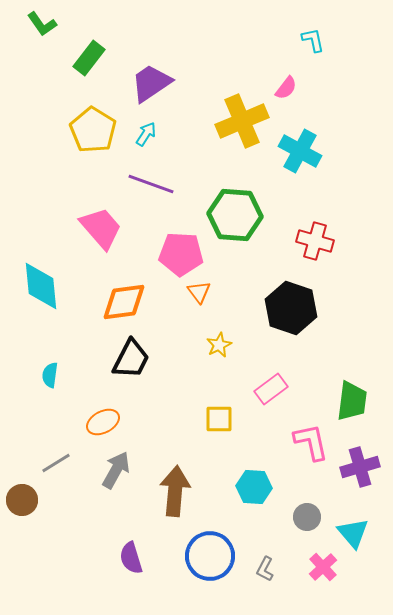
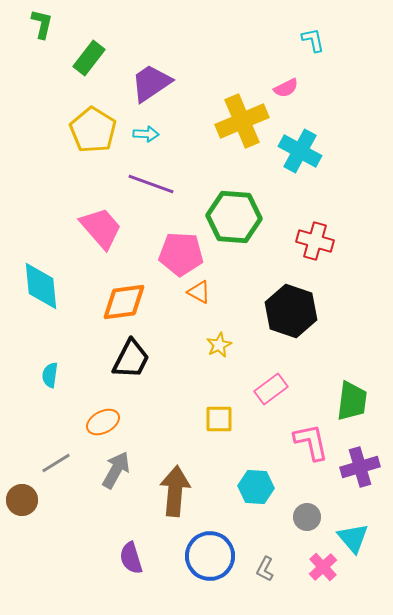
green L-shape: rotated 132 degrees counterclockwise
pink semicircle: rotated 25 degrees clockwise
cyan arrow: rotated 60 degrees clockwise
green hexagon: moved 1 px left, 2 px down
orange triangle: rotated 25 degrees counterclockwise
black hexagon: moved 3 px down
cyan hexagon: moved 2 px right
cyan triangle: moved 5 px down
